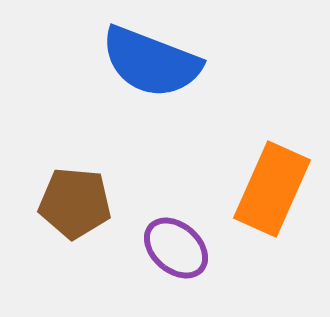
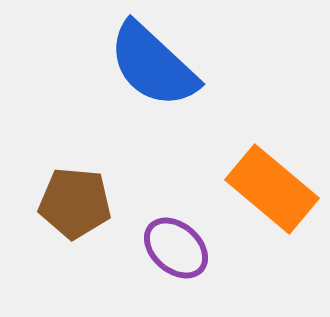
blue semicircle: moved 2 px right, 3 px down; rotated 22 degrees clockwise
orange rectangle: rotated 74 degrees counterclockwise
